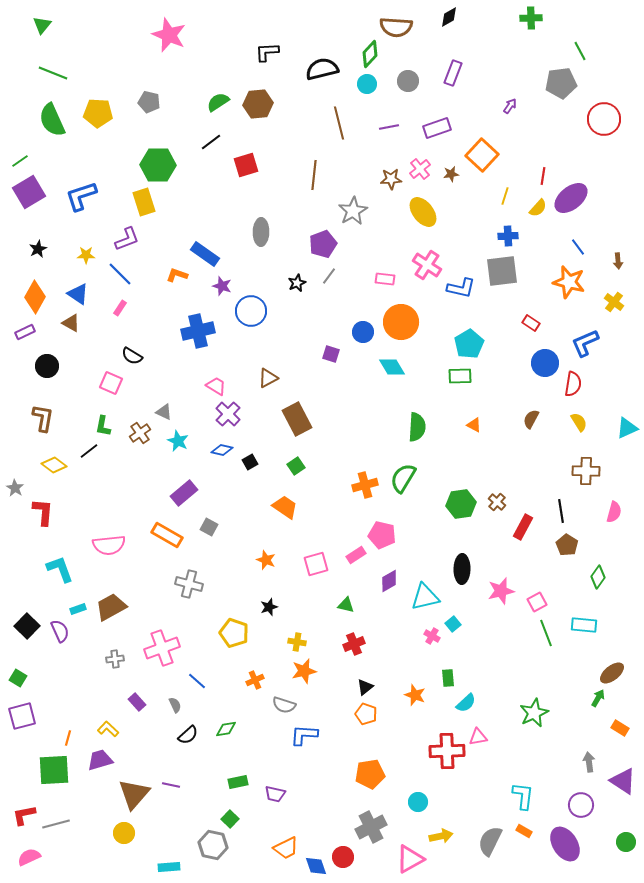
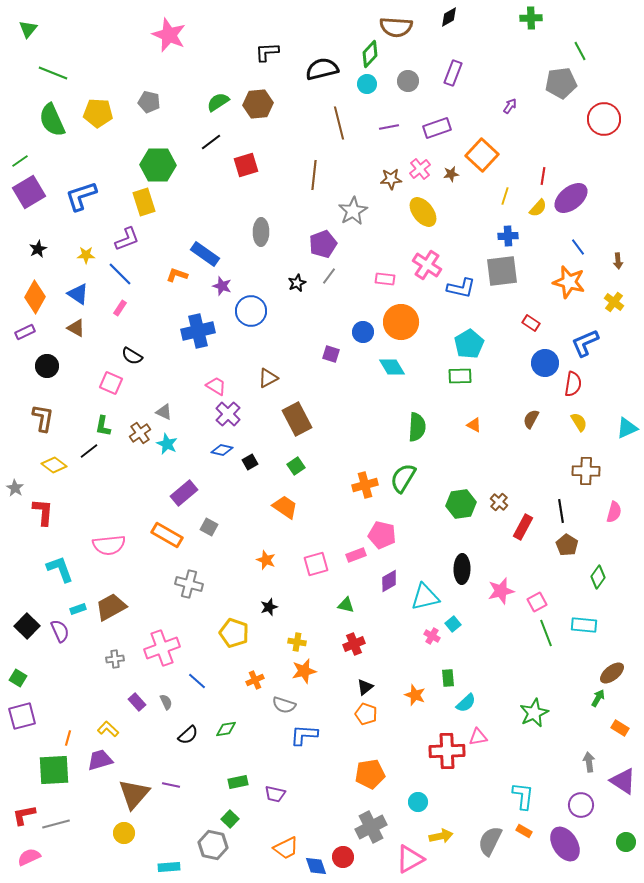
green triangle at (42, 25): moved 14 px left, 4 px down
brown triangle at (71, 323): moved 5 px right, 5 px down
cyan star at (178, 441): moved 11 px left, 3 px down
brown cross at (497, 502): moved 2 px right
pink rectangle at (356, 555): rotated 12 degrees clockwise
gray semicircle at (175, 705): moved 9 px left, 3 px up
